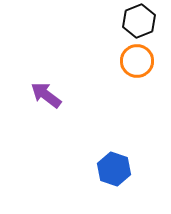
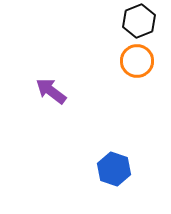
purple arrow: moved 5 px right, 4 px up
